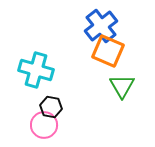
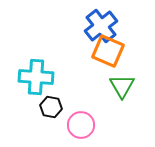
cyan cross: moved 7 px down; rotated 12 degrees counterclockwise
pink circle: moved 37 px right
